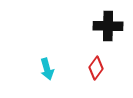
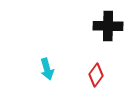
red diamond: moved 7 px down
